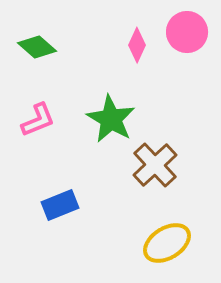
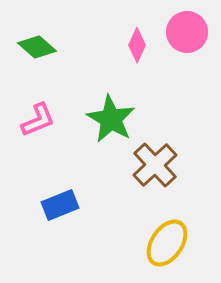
yellow ellipse: rotated 24 degrees counterclockwise
